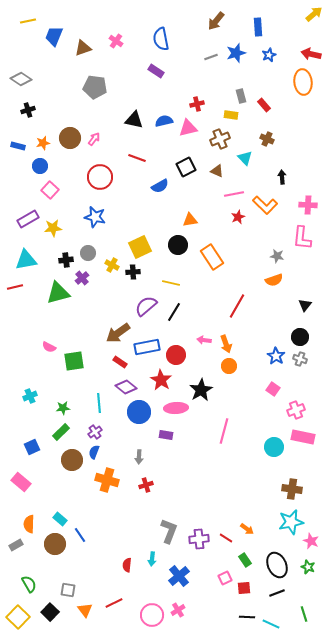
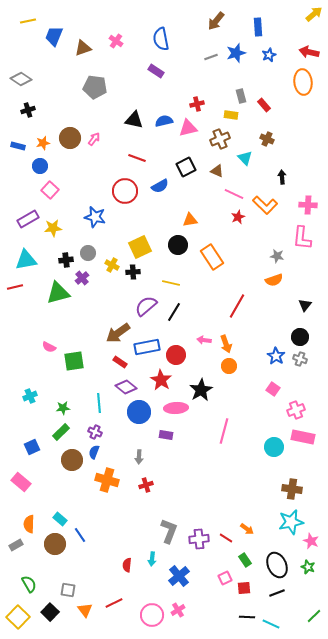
red arrow at (311, 54): moved 2 px left, 2 px up
red circle at (100, 177): moved 25 px right, 14 px down
pink line at (234, 194): rotated 36 degrees clockwise
purple cross at (95, 432): rotated 32 degrees counterclockwise
green line at (304, 614): moved 10 px right, 2 px down; rotated 63 degrees clockwise
